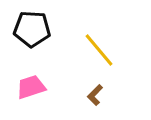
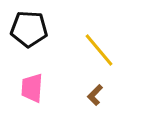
black pentagon: moved 3 px left
pink trapezoid: moved 1 px right, 1 px down; rotated 68 degrees counterclockwise
